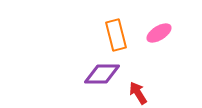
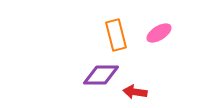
purple diamond: moved 1 px left, 1 px down
red arrow: moved 3 px left, 1 px up; rotated 50 degrees counterclockwise
